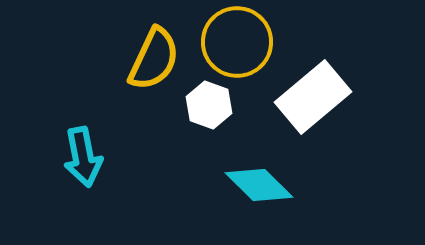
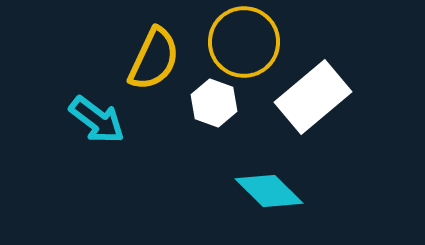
yellow circle: moved 7 px right
white hexagon: moved 5 px right, 2 px up
cyan arrow: moved 14 px right, 37 px up; rotated 42 degrees counterclockwise
cyan diamond: moved 10 px right, 6 px down
